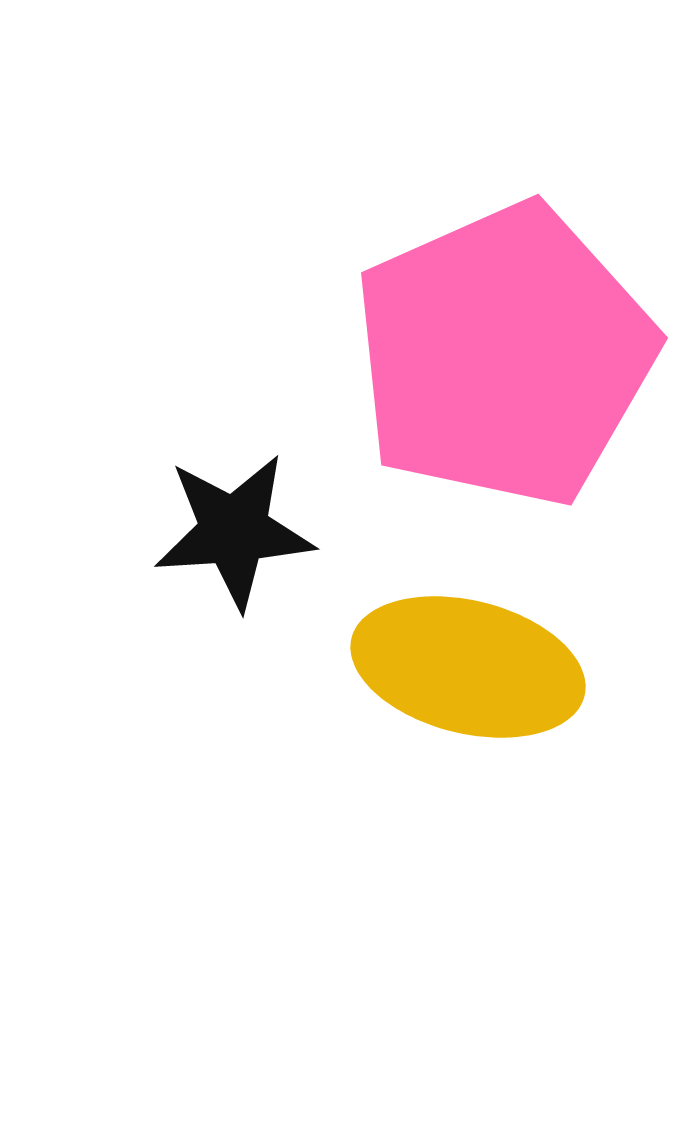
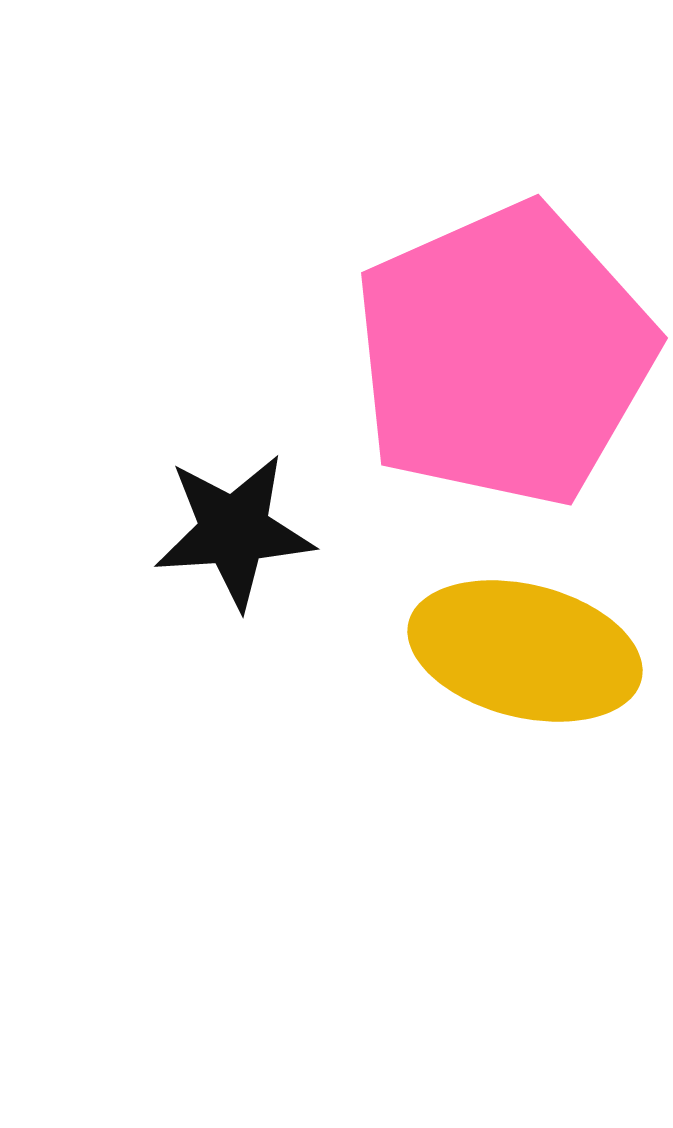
yellow ellipse: moved 57 px right, 16 px up
